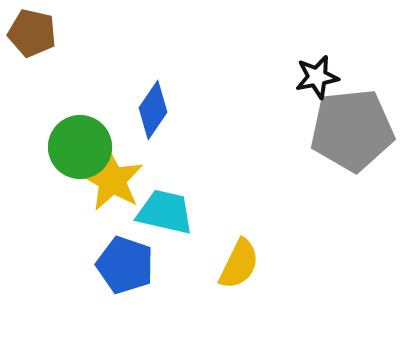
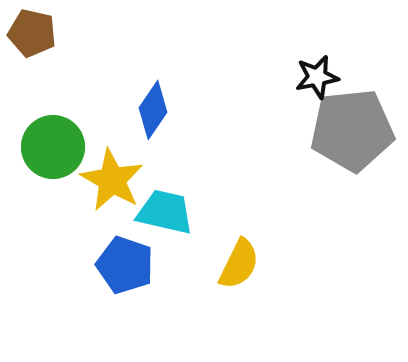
green circle: moved 27 px left
